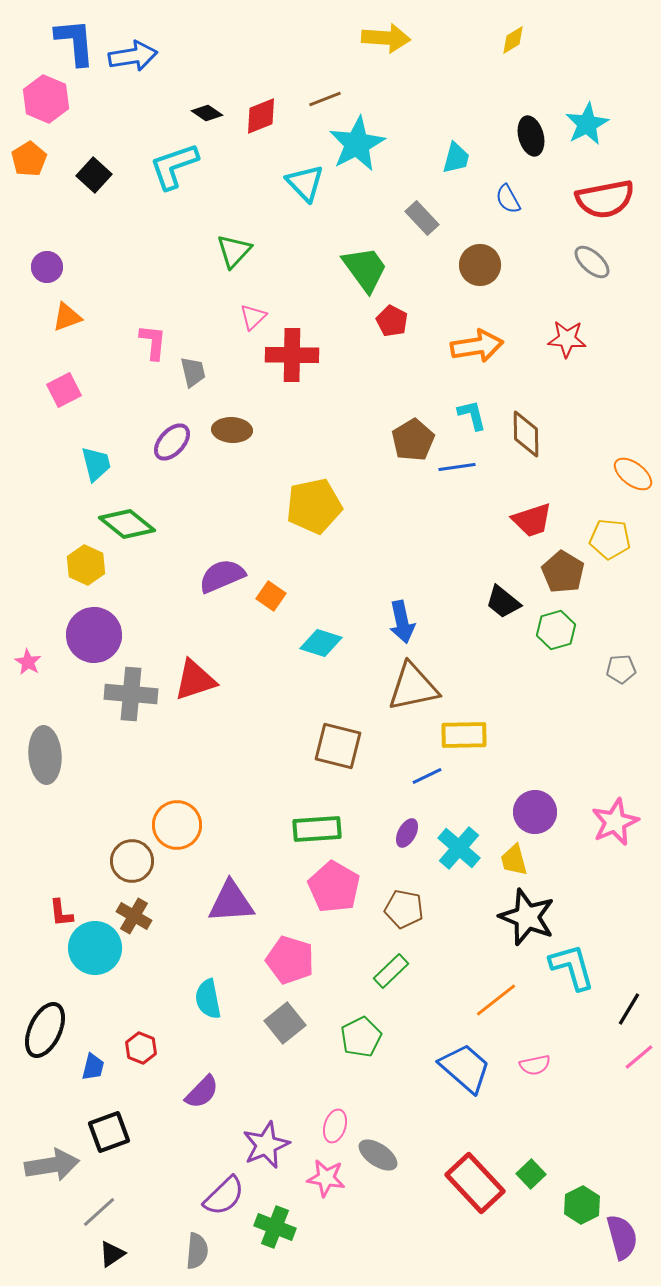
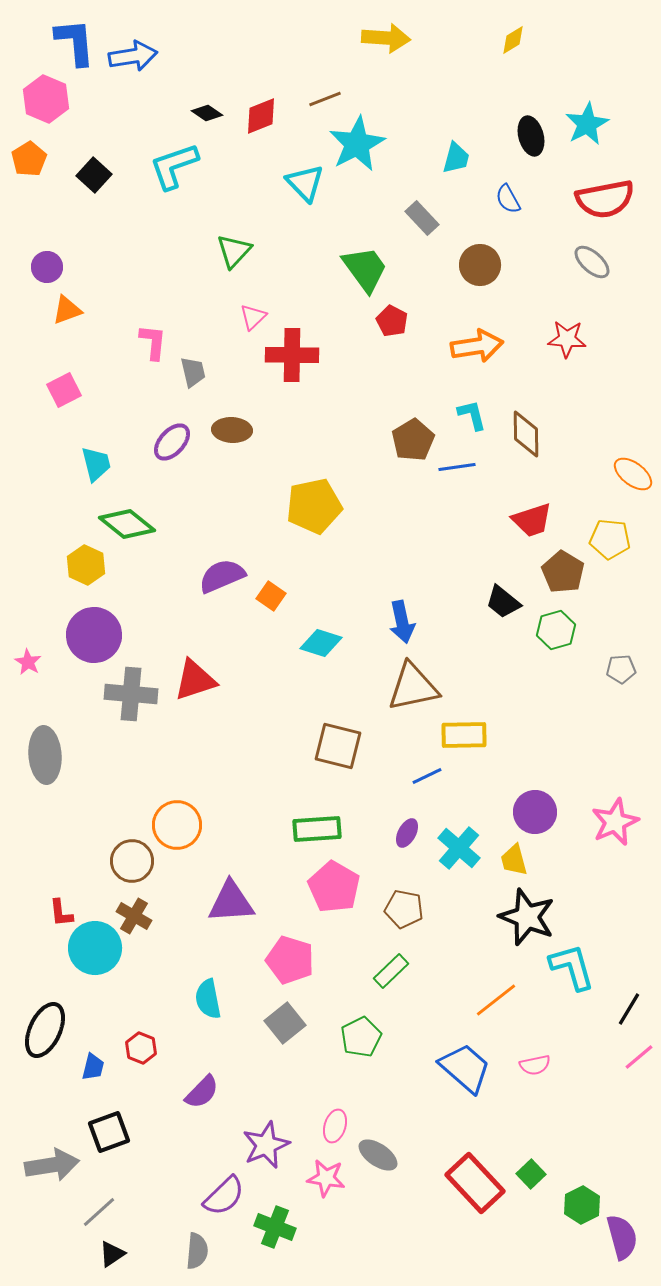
orange triangle at (67, 317): moved 7 px up
